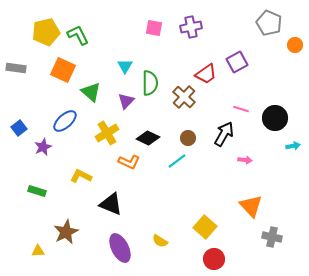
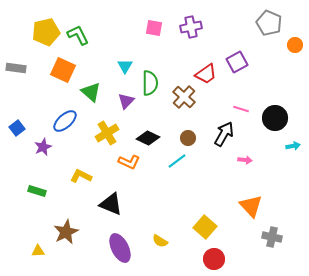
blue square: moved 2 px left
